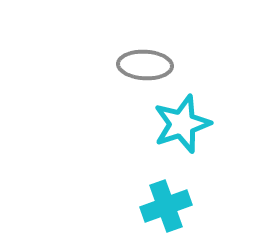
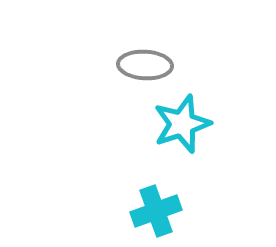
cyan cross: moved 10 px left, 5 px down
